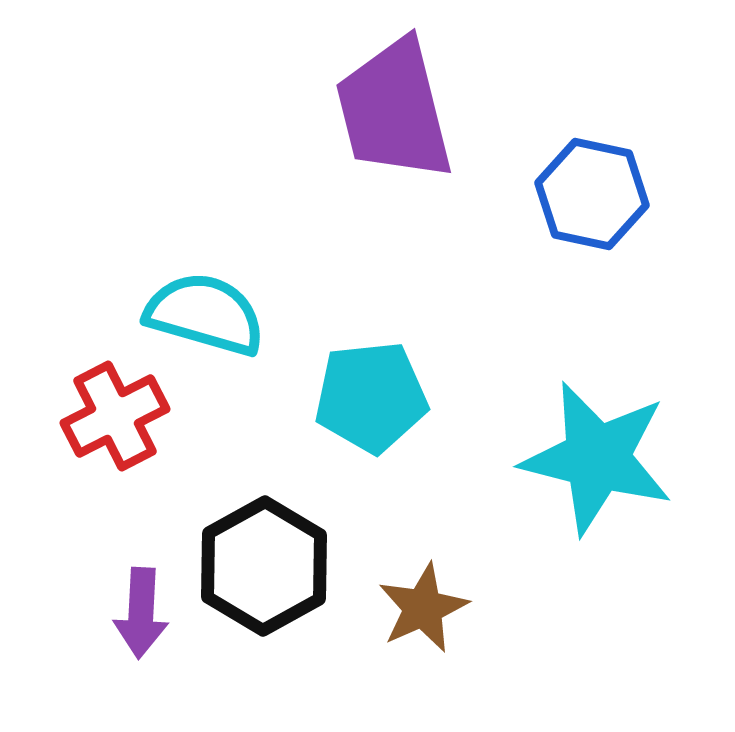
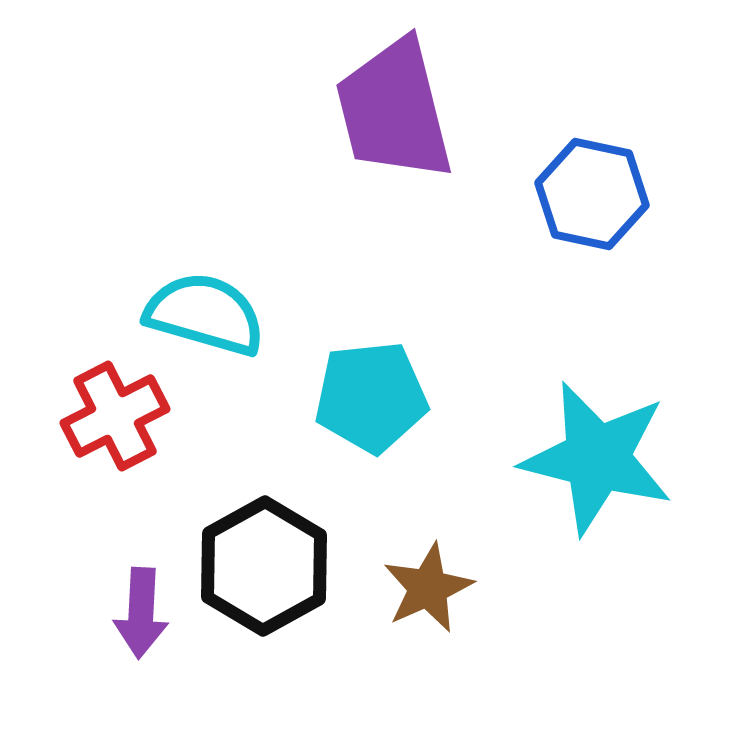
brown star: moved 5 px right, 20 px up
